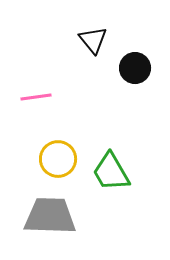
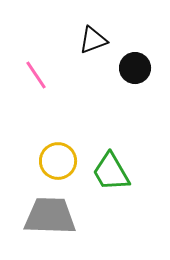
black triangle: rotated 48 degrees clockwise
pink line: moved 22 px up; rotated 64 degrees clockwise
yellow circle: moved 2 px down
